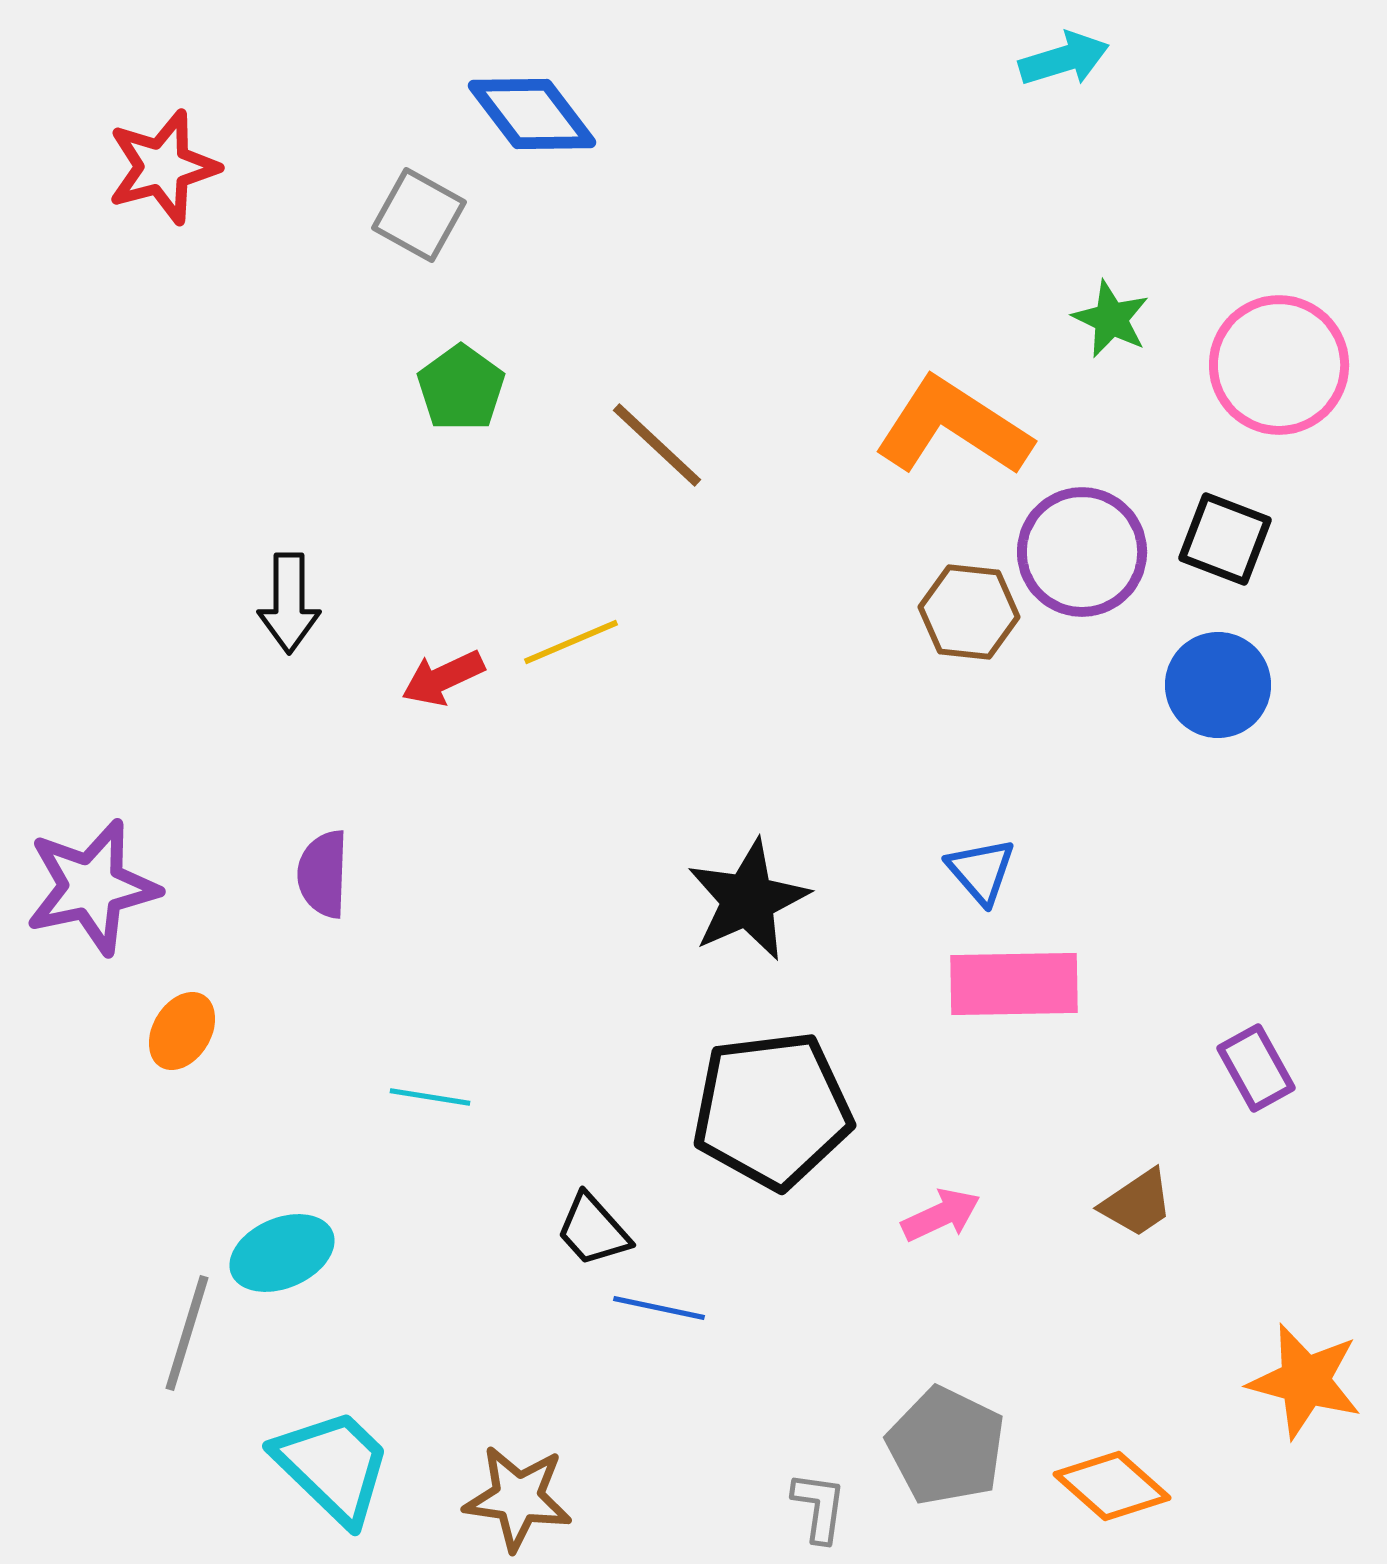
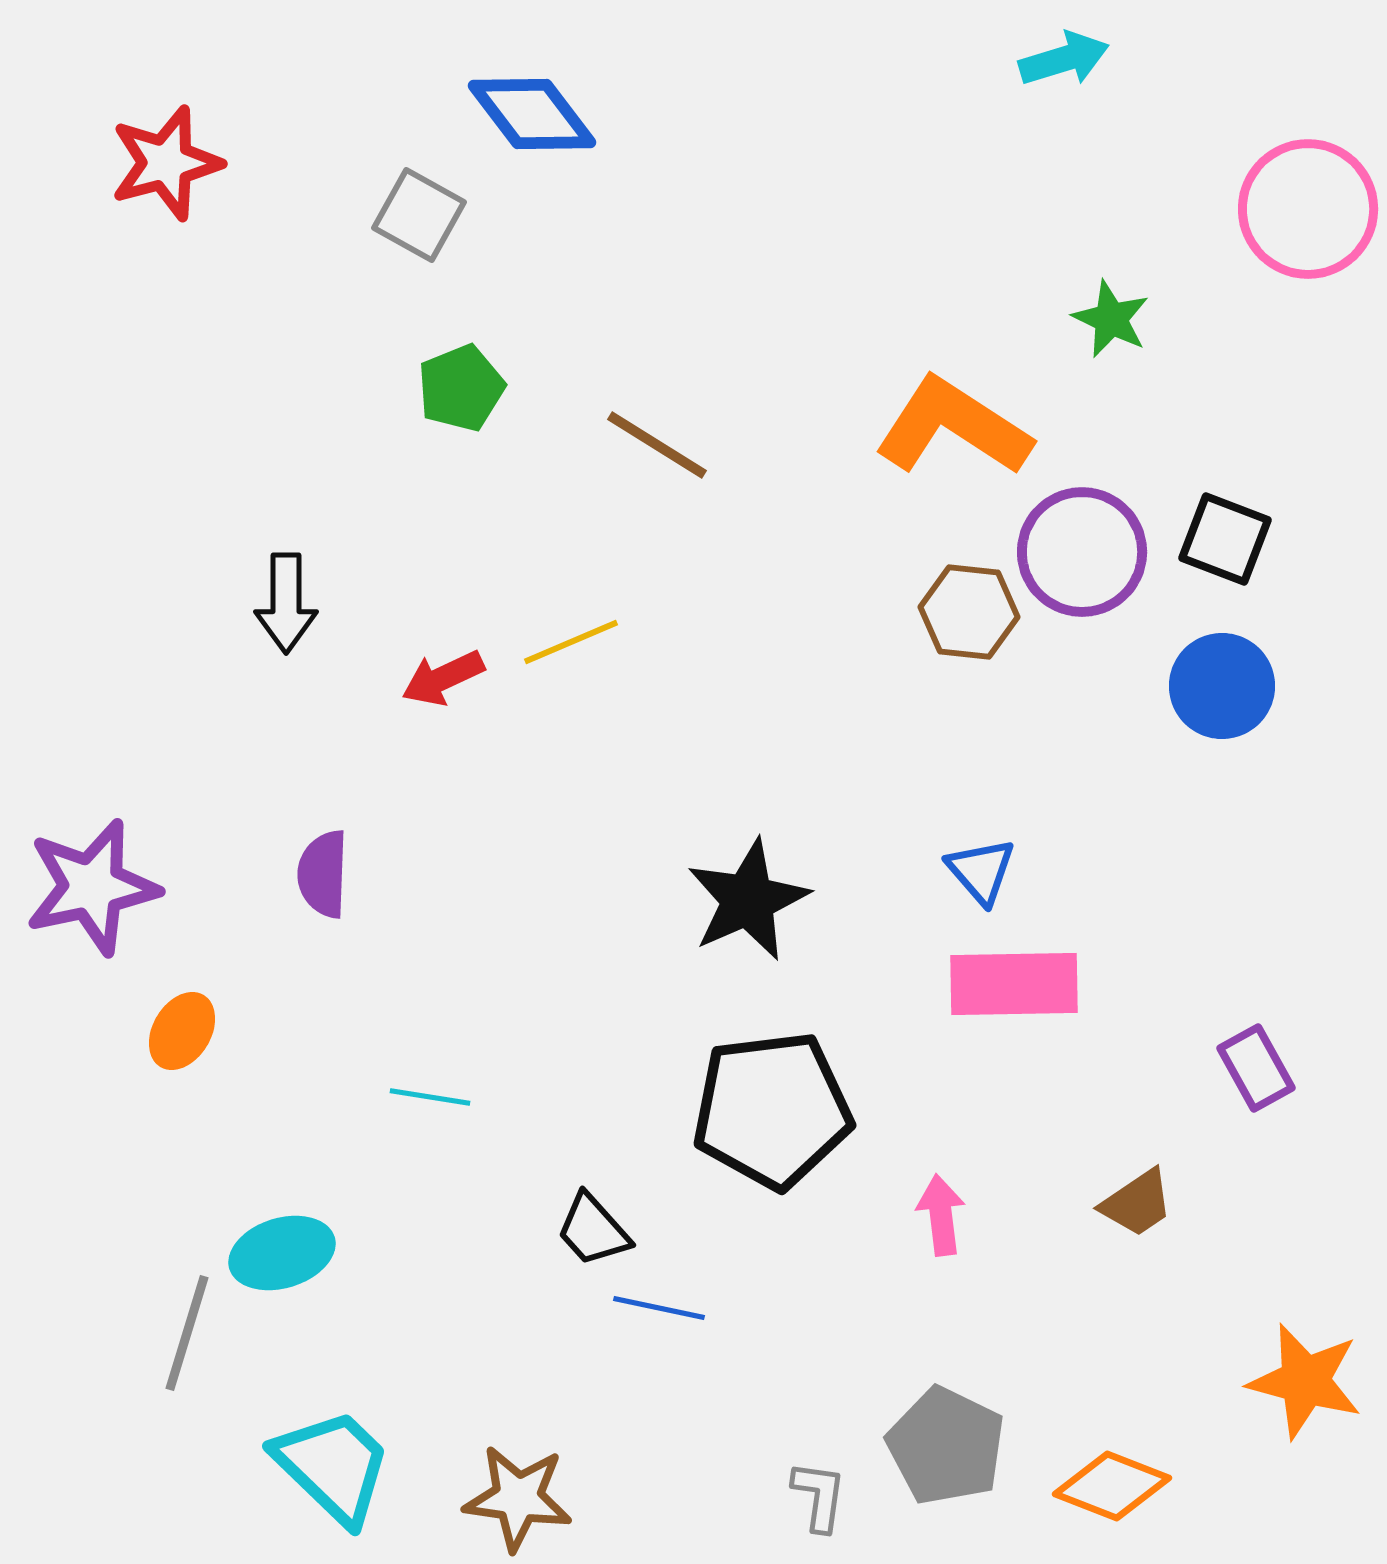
red star: moved 3 px right, 4 px up
pink circle: moved 29 px right, 156 px up
green pentagon: rotated 14 degrees clockwise
brown line: rotated 11 degrees counterclockwise
black arrow: moved 3 px left
blue circle: moved 4 px right, 1 px down
pink arrow: rotated 72 degrees counterclockwise
cyan ellipse: rotated 6 degrees clockwise
orange diamond: rotated 20 degrees counterclockwise
gray L-shape: moved 11 px up
